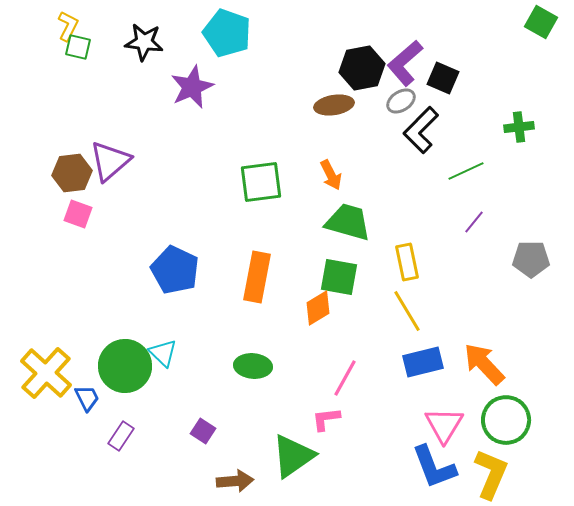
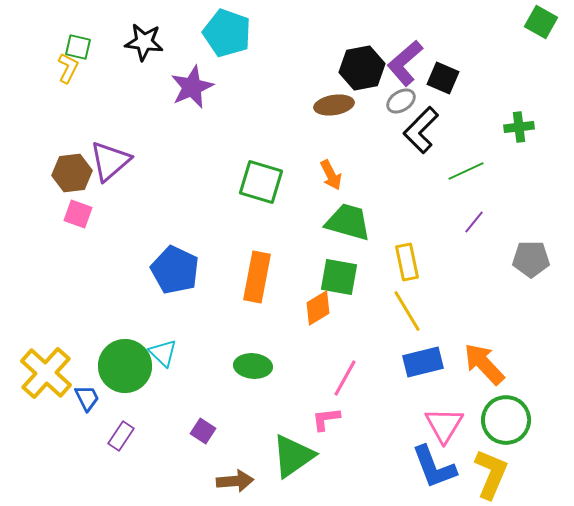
yellow L-shape at (68, 26): moved 42 px down
green square at (261, 182): rotated 24 degrees clockwise
